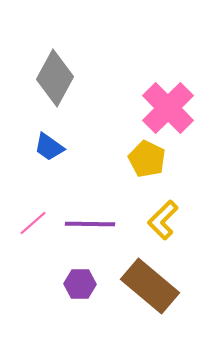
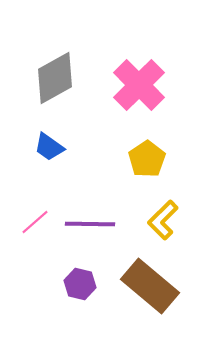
gray diamond: rotated 32 degrees clockwise
pink cross: moved 29 px left, 23 px up
yellow pentagon: rotated 12 degrees clockwise
pink line: moved 2 px right, 1 px up
purple hexagon: rotated 12 degrees clockwise
